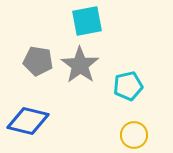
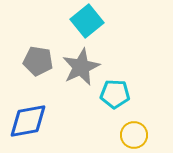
cyan square: rotated 28 degrees counterclockwise
gray star: moved 1 px right, 2 px down; rotated 12 degrees clockwise
cyan pentagon: moved 13 px left, 8 px down; rotated 16 degrees clockwise
blue diamond: rotated 24 degrees counterclockwise
